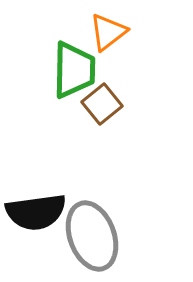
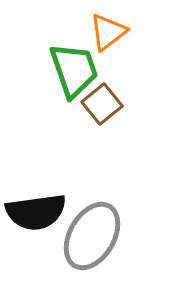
green trapezoid: rotated 20 degrees counterclockwise
gray ellipse: rotated 50 degrees clockwise
